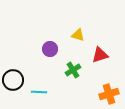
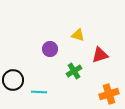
green cross: moved 1 px right, 1 px down
